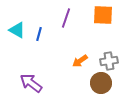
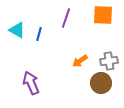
purple arrow: rotated 30 degrees clockwise
